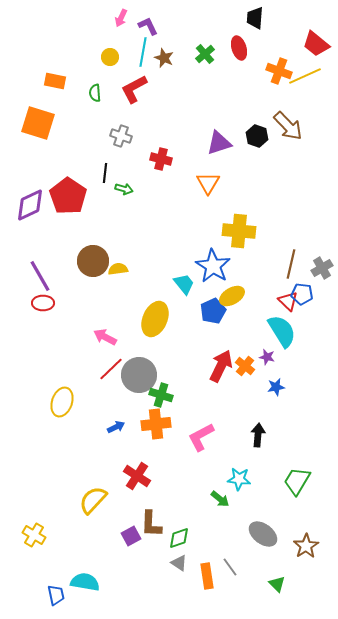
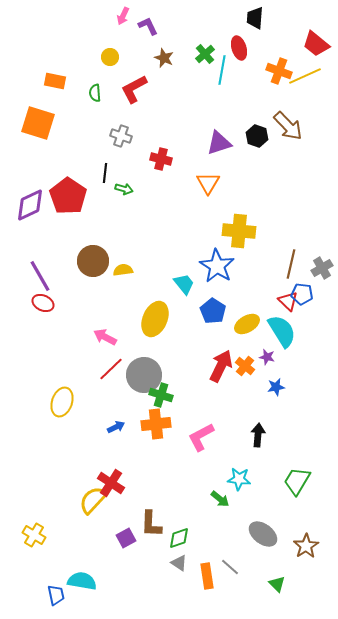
pink arrow at (121, 18): moved 2 px right, 2 px up
cyan line at (143, 52): moved 79 px right, 18 px down
blue star at (213, 266): moved 4 px right
yellow semicircle at (118, 269): moved 5 px right, 1 px down
yellow ellipse at (232, 296): moved 15 px right, 28 px down
red ellipse at (43, 303): rotated 25 degrees clockwise
blue pentagon at (213, 311): rotated 15 degrees counterclockwise
gray circle at (139, 375): moved 5 px right
red cross at (137, 476): moved 26 px left, 7 px down
purple square at (131, 536): moved 5 px left, 2 px down
gray line at (230, 567): rotated 12 degrees counterclockwise
cyan semicircle at (85, 582): moved 3 px left, 1 px up
